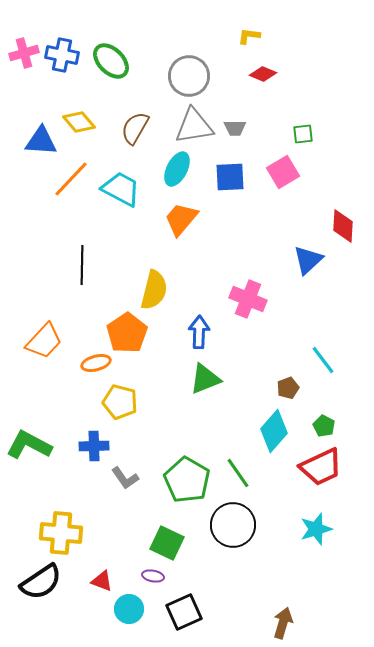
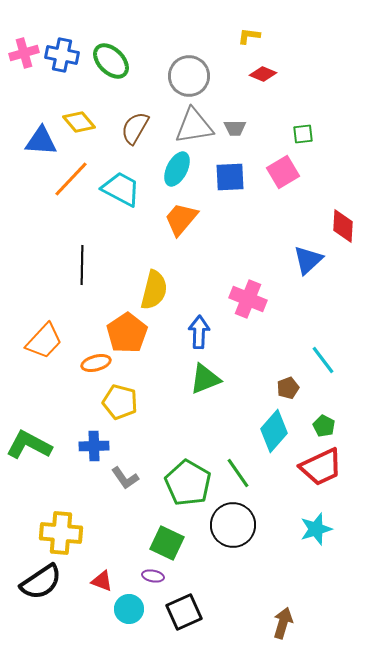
green pentagon at (187, 480): moved 1 px right, 3 px down
